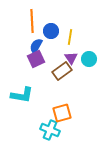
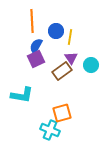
blue circle: moved 5 px right
cyan circle: moved 2 px right, 6 px down
